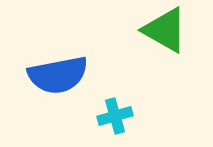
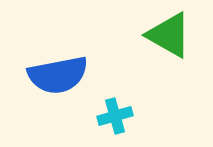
green triangle: moved 4 px right, 5 px down
